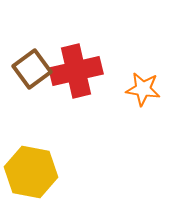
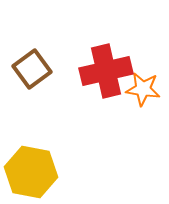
red cross: moved 30 px right
